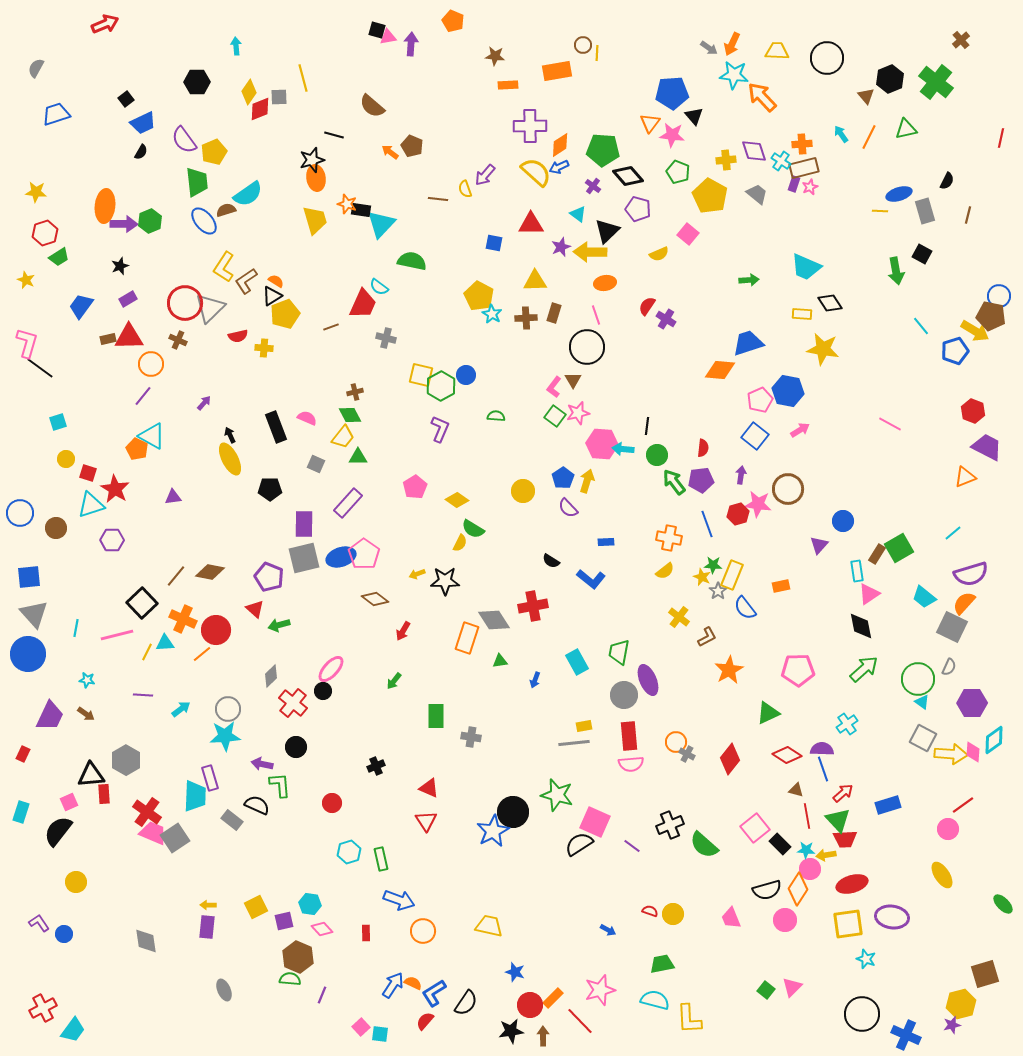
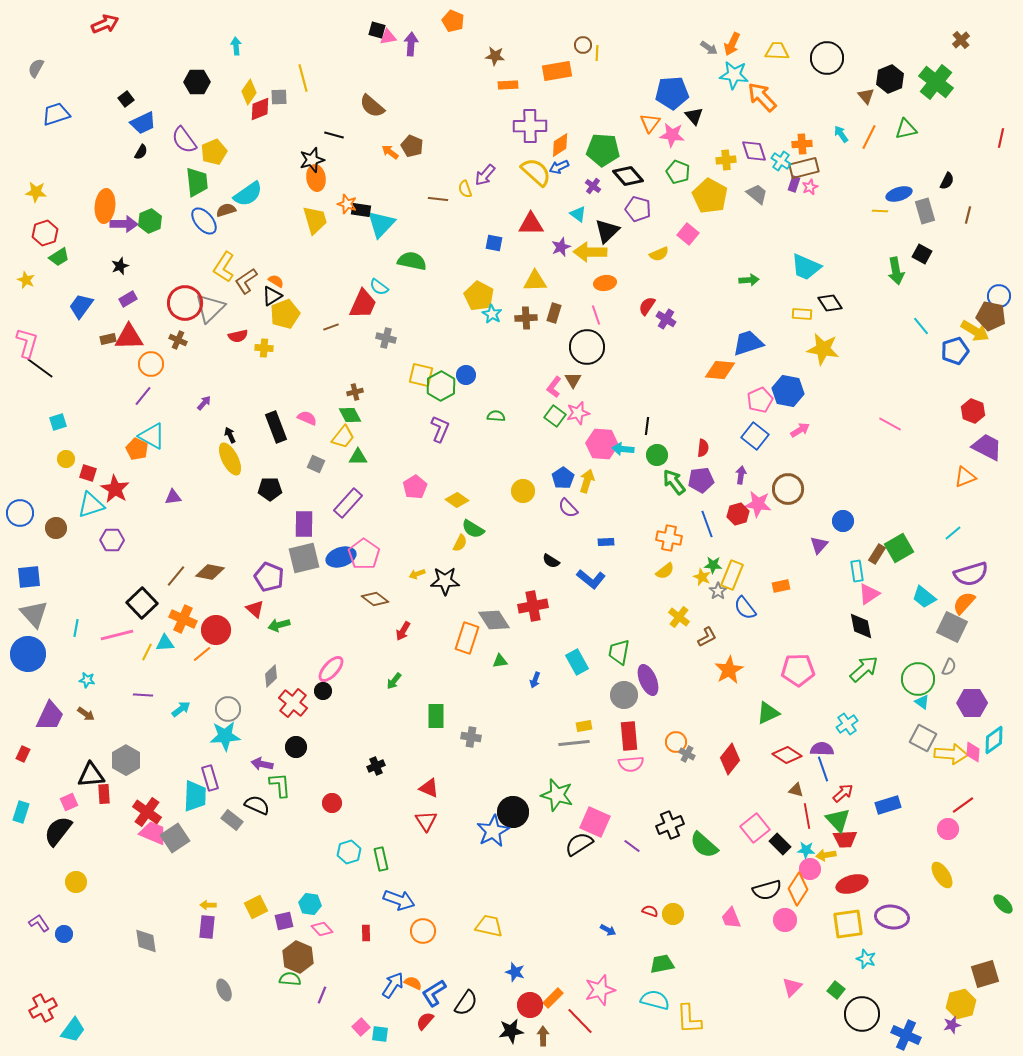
green square at (766, 990): moved 70 px right
